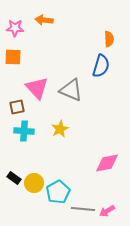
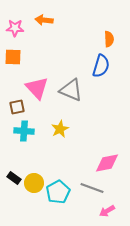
gray line: moved 9 px right, 21 px up; rotated 15 degrees clockwise
